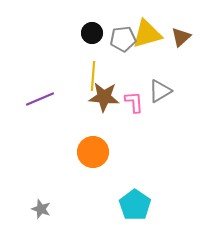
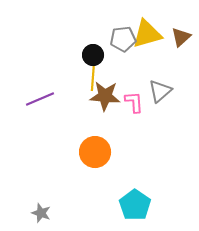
black circle: moved 1 px right, 22 px down
gray triangle: rotated 10 degrees counterclockwise
brown star: moved 1 px right, 1 px up
orange circle: moved 2 px right
gray star: moved 4 px down
